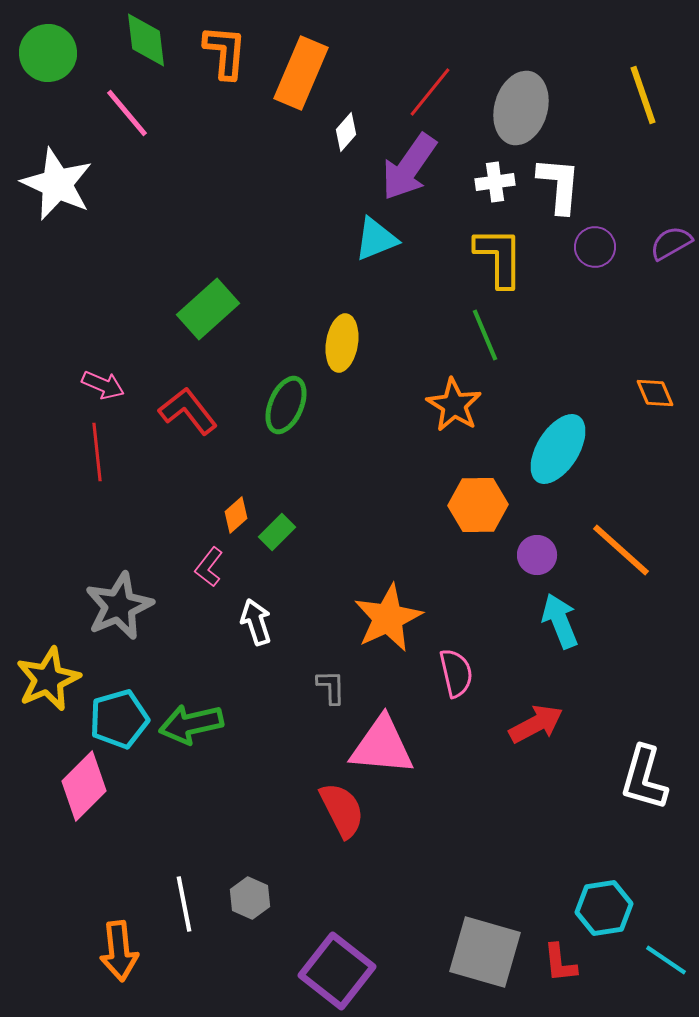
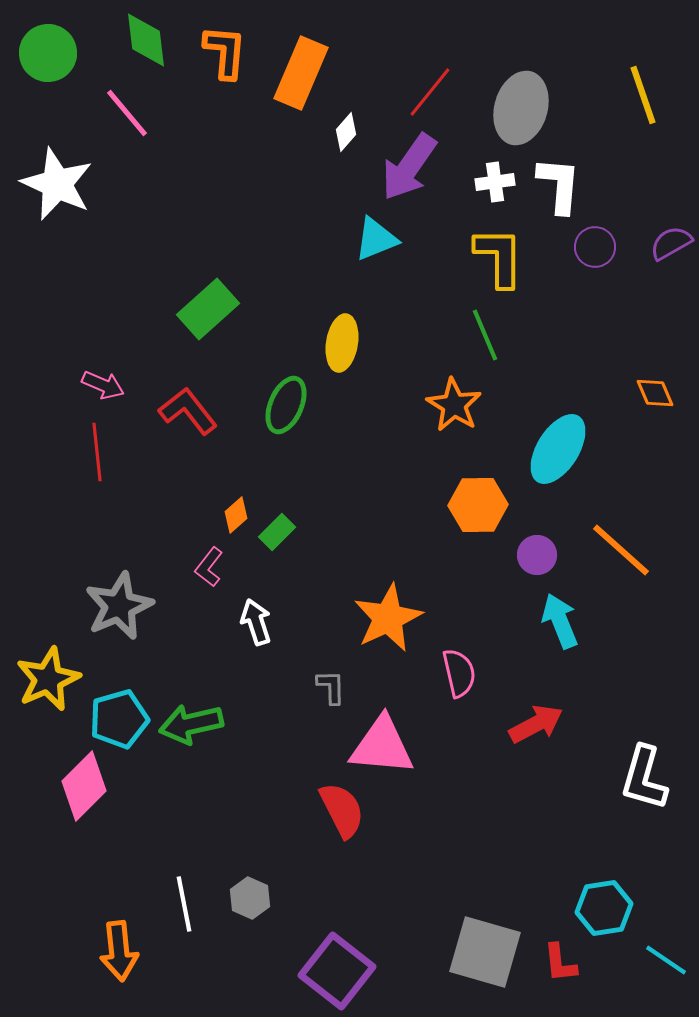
pink semicircle at (456, 673): moved 3 px right
